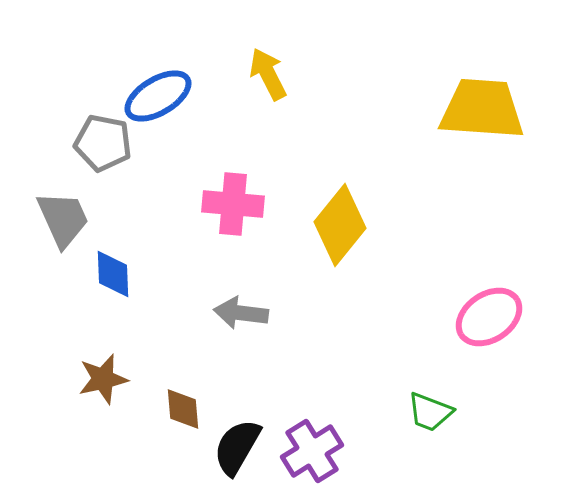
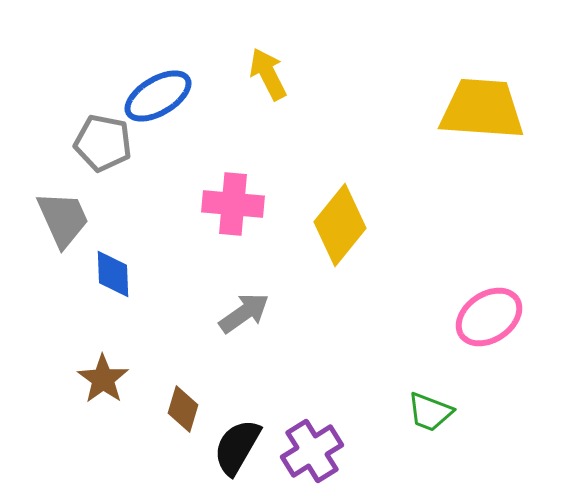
gray arrow: moved 3 px right; rotated 138 degrees clockwise
brown star: rotated 24 degrees counterclockwise
brown diamond: rotated 21 degrees clockwise
